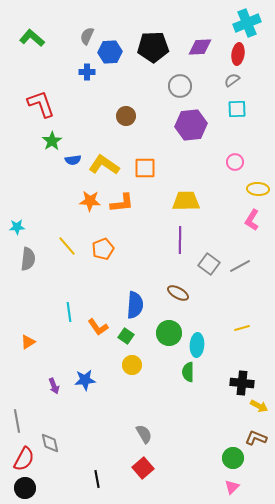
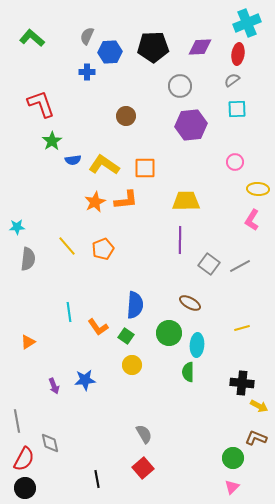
orange star at (90, 201): moved 5 px right, 1 px down; rotated 30 degrees counterclockwise
orange L-shape at (122, 203): moved 4 px right, 3 px up
brown ellipse at (178, 293): moved 12 px right, 10 px down
